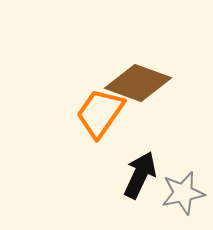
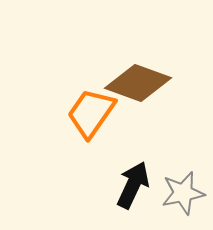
orange trapezoid: moved 9 px left
black arrow: moved 7 px left, 10 px down
